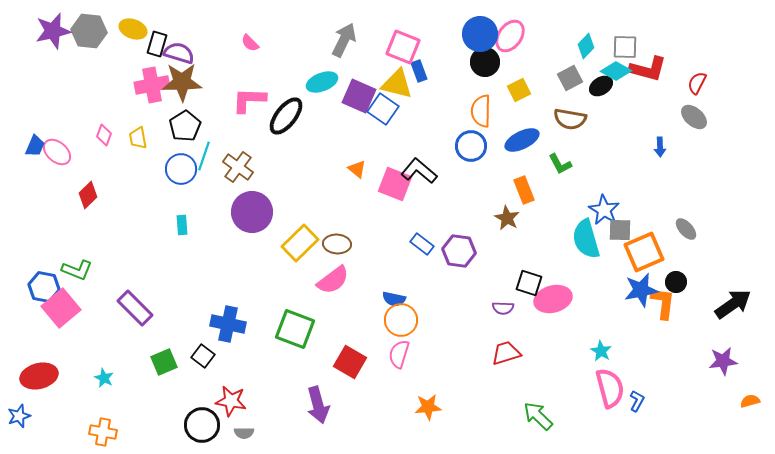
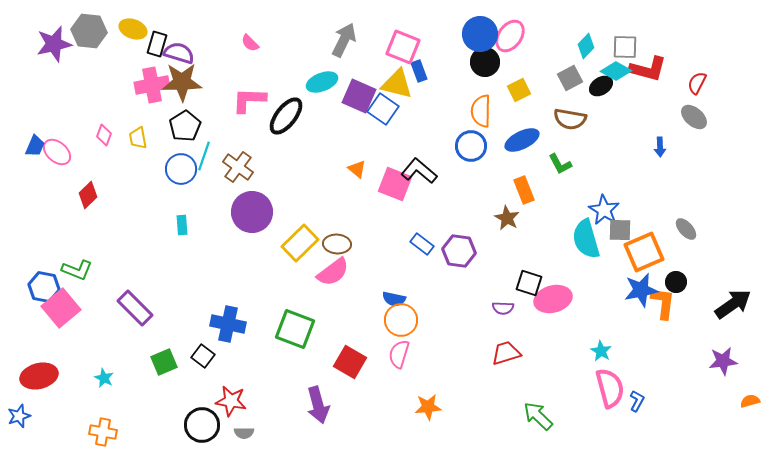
purple star at (53, 31): moved 1 px right, 13 px down
pink semicircle at (333, 280): moved 8 px up
